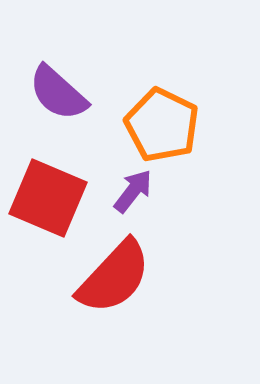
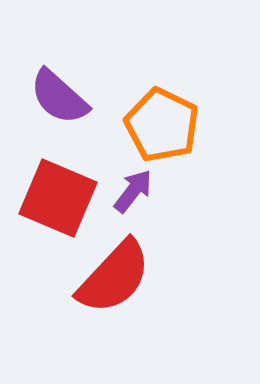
purple semicircle: moved 1 px right, 4 px down
red square: moved 10 px right
